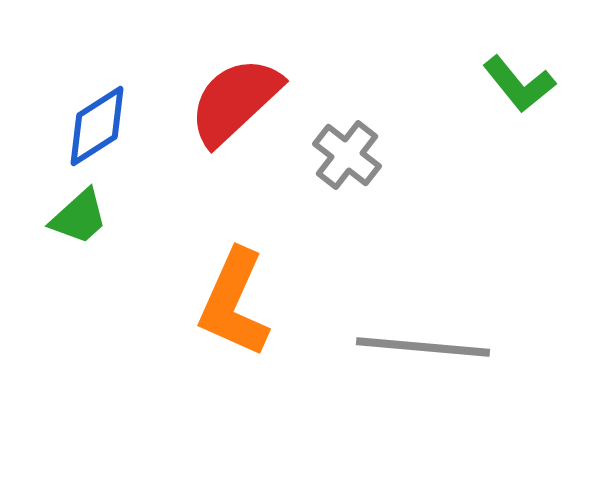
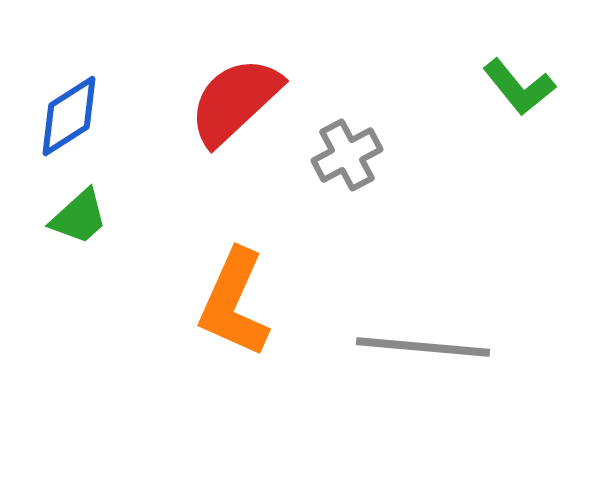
green L-shape: moved 3 px down
blue diamond: moved 28 px left, 10 px up
gray cross: rotated 24 degrees clockwise
